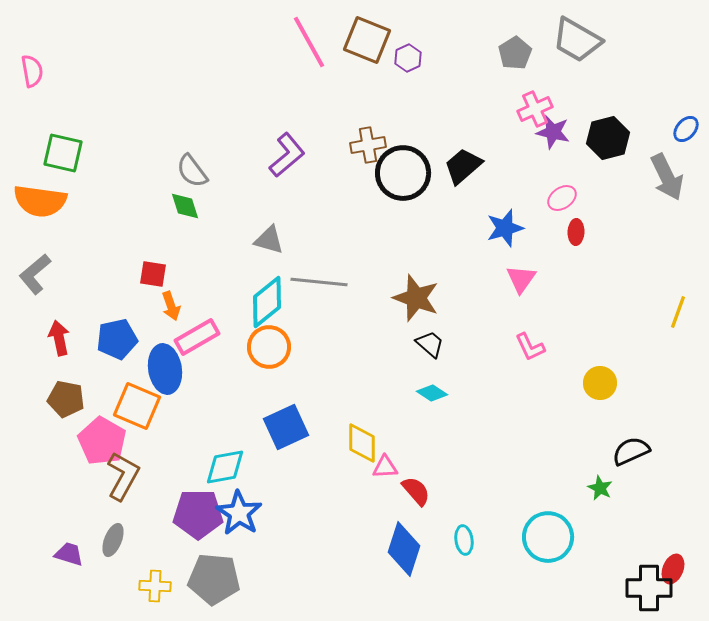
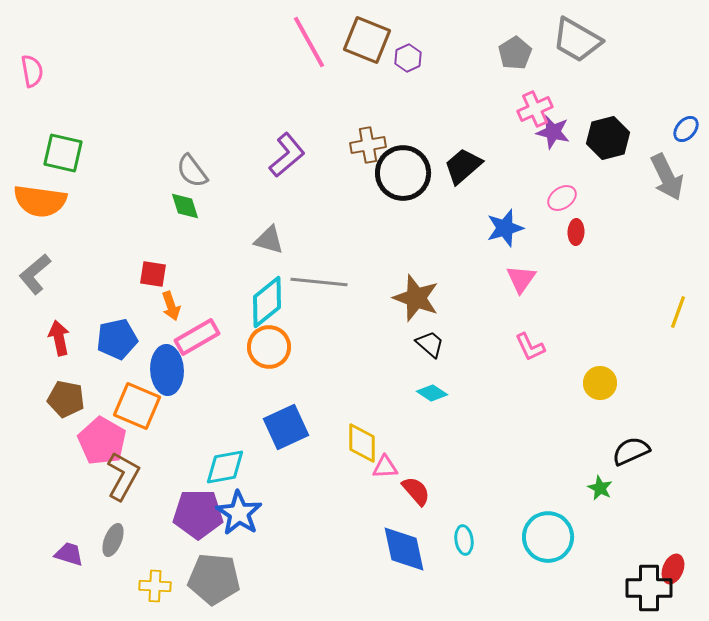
blue ellipse at (165, 369): moved 2 px right, 1 px down; rotated 6 degrees clockwise
blue diamond at (404, 549): rotated 30 degrees counterclockwise
